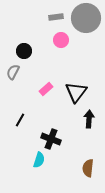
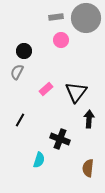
gray semicircle: moved 4 px right
black cross: moved 9 px right
